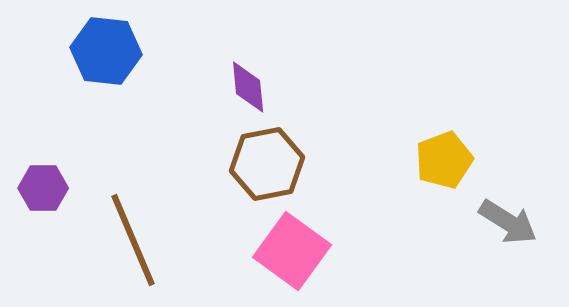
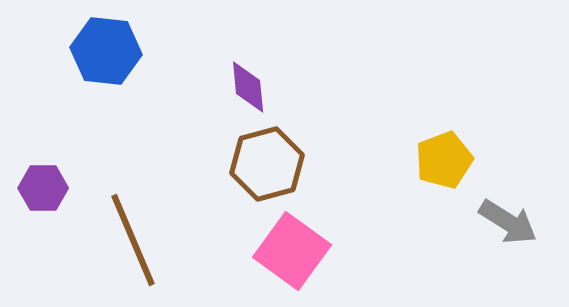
brown hexagon: rotated 4 degrees counterclockwise
